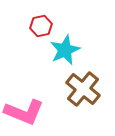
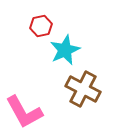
brown cross: rotated 12 degrees counterclockwise
pink L-shape: rotated 39 degrees clockwise
